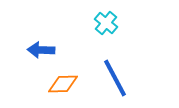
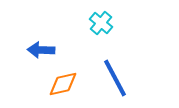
cyan cross: moved 5 px left
orange diamond: rotated 12 degrees counterclockwise
